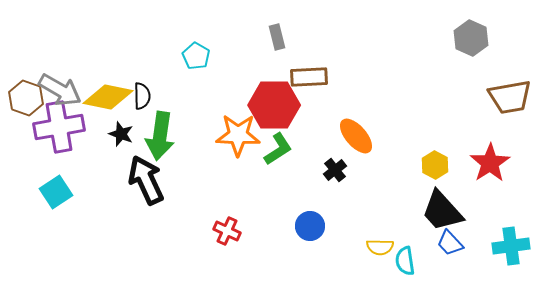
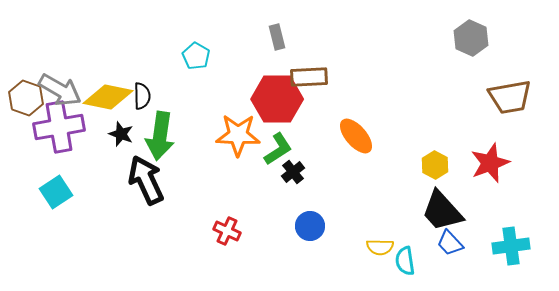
red hexagon: moved 3 px right, 6 px up
red star: rotated 12 degrees clockwise
black cross: moved 42 px left, 2 px down
